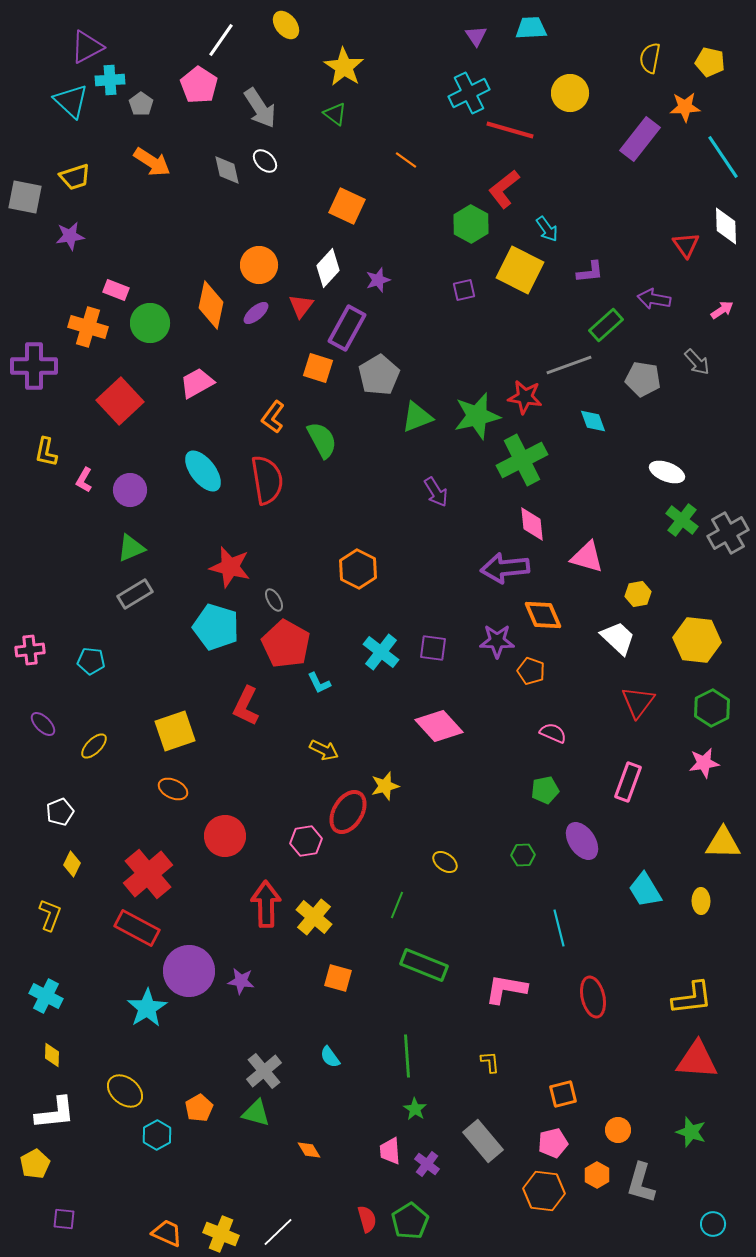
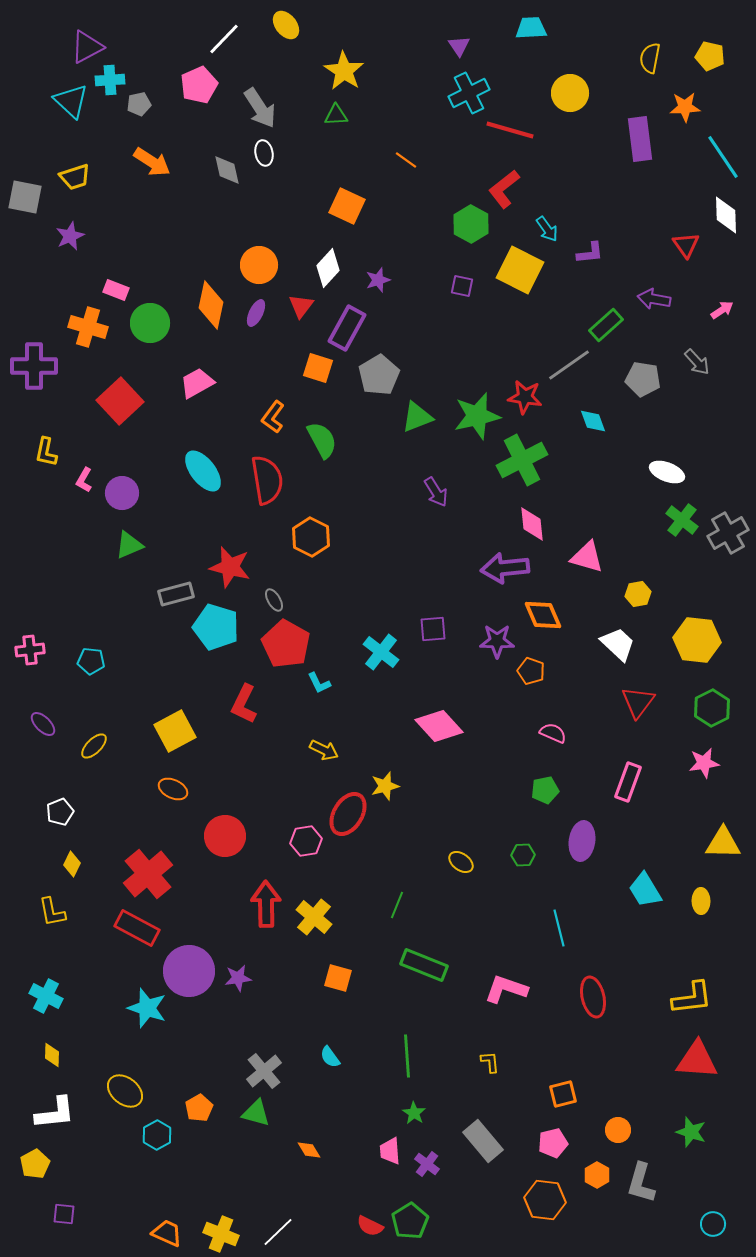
purple triangle at (476, 36): moved 17 px left, 10 px down
white line at (221, 40): moved 3 px right, 1 px up; rotated 9 degrees clockwise
yellow pentagon at (710, 62): moved 6 px up
yellow star at (344, 67): moved 4 px down
pink pentagon at (199, 85): rotated 15 degrees clockwise
gray pentagon at (141, 104): moved 2 px left; rotated 25 degrees clockwise
green triangle at (335, 114): moved 1 px right, 1 px down; rotated 40 degrees counterclockwise
purple rectangle at (640, 139): rotated 45 degrees counterclockwise
white ellipse at (265, 161): moved 1 px left, 8 px up; rotated 35 degrees clockwise
white diamond at (726, 226): moved 11 px up
purple star at (70, 236): rotated 16 degrees counterclockwise
purple L-shape at (590, 272): moved 19 px up
purple square at (464, 290): moved 2 px left, 4 px up; rotated 25 degrees clockwise
purple ellipse at (256, 313): rotated 24 degrees counterclockwise
gray line at (569, 365): rotated 15 degrees counterclockwise
purple circle at (130, 490): moved 8 px left, 3 px down
green triangle at (131, 548): moved 2 px left, 3 px up
orange hexagon at (358, 569): moved 47 px left, 32 px up
gray rectangle at (135, 594): moved 41 px right; rotated 16 degrees clockwise
white trapezoid at (618, 638): moved 6 px down
purple square at (433, 648): moved 19 px up; rotated 12 degrees counterclockwise
red L-shape at (246, 706): moved 2 px left, 2 px up
yellow square at (175, 731): rotated 9 degrees counterclockwise
red ellipse at (348, 812): moved 2 px down
purple ellipse at (582, 841): rotated 42 degrees clockwise
yellow ellipse at (445, 862): moved 16 px right
yellow L-shape at (50, 915): moved 2 px right, 3 px up; rotated 148 degrees clockwise
purple star at (241, 981): moved 3 px left, 3 px up; rotated 16 degrees counterclockwise
pink L-shape at (506, 989): rotated 9 degrees clockwise
cyan star at (147, 1008): rotated 21 degrees counterclockwise
green star at (415, 1109): moved 1 px left, 4 px down
orange hexagon at (544, 1191): moved 1 px right, 9 px down
purple square at (64, 1219): moved 5 px up
red semicircle at (367, 1219): moved 3 px right, 7 px down; rotated 132 degrees clockwise
